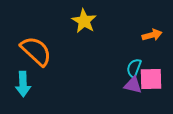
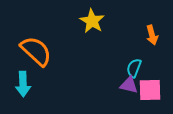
yellow star: moved 8 px right
orange arrow: rotated 90 degrees clockwise
pink square: moved 1 px left, 11 px down
purple triangle: moved 4 px left
